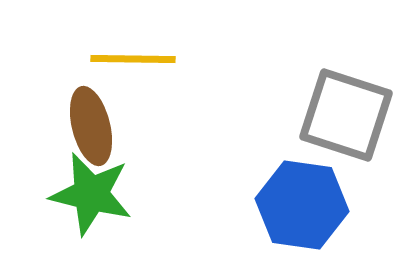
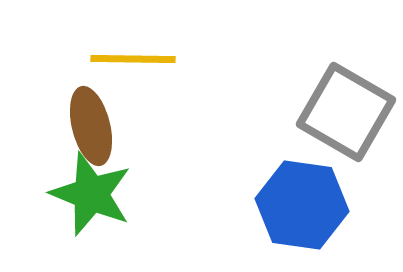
gray square: moved 3 px up; rotated 12 degrees clockwise
green star: rotated 8 degrees clockwise
